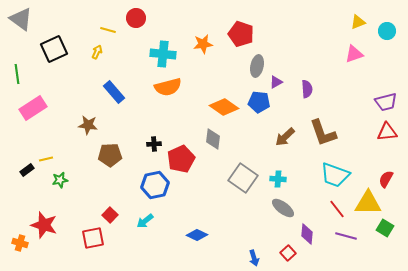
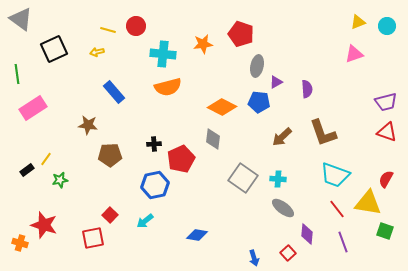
red circle at (136, 18): moved 8 px down
cyan circle at (387, 31): moved 5 px up
yellow arrow at (97, 52): rotated 128 degrees counterclockwise
orange diamond at (224, 107): moved 2 px left; rotated 8 degrees counterclockwise
red triangle at (387, 132): rotated 25 degrees clockwise
brown arrow at (285, 137): moved 3 px left
yellow line at (46, 159): rotated 40 degrees counterclockwise
yellow triangle at (368, 203): rotated 8 degrees clockwise
green square at (385, 228): moved 3 px down; rotated 12 degrees counterclockwise
blue diamond at (197, 235): rotated 15 degrees counterclockwise
purple line at (346, 236): moved 3 px left, 6 px down; rotated 55 degrees clockwise
